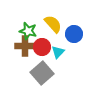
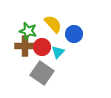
gray square: rotated 15 degrees counterclockwise
